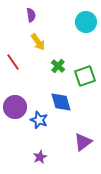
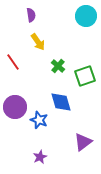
cyan circle: moved 6 px up
